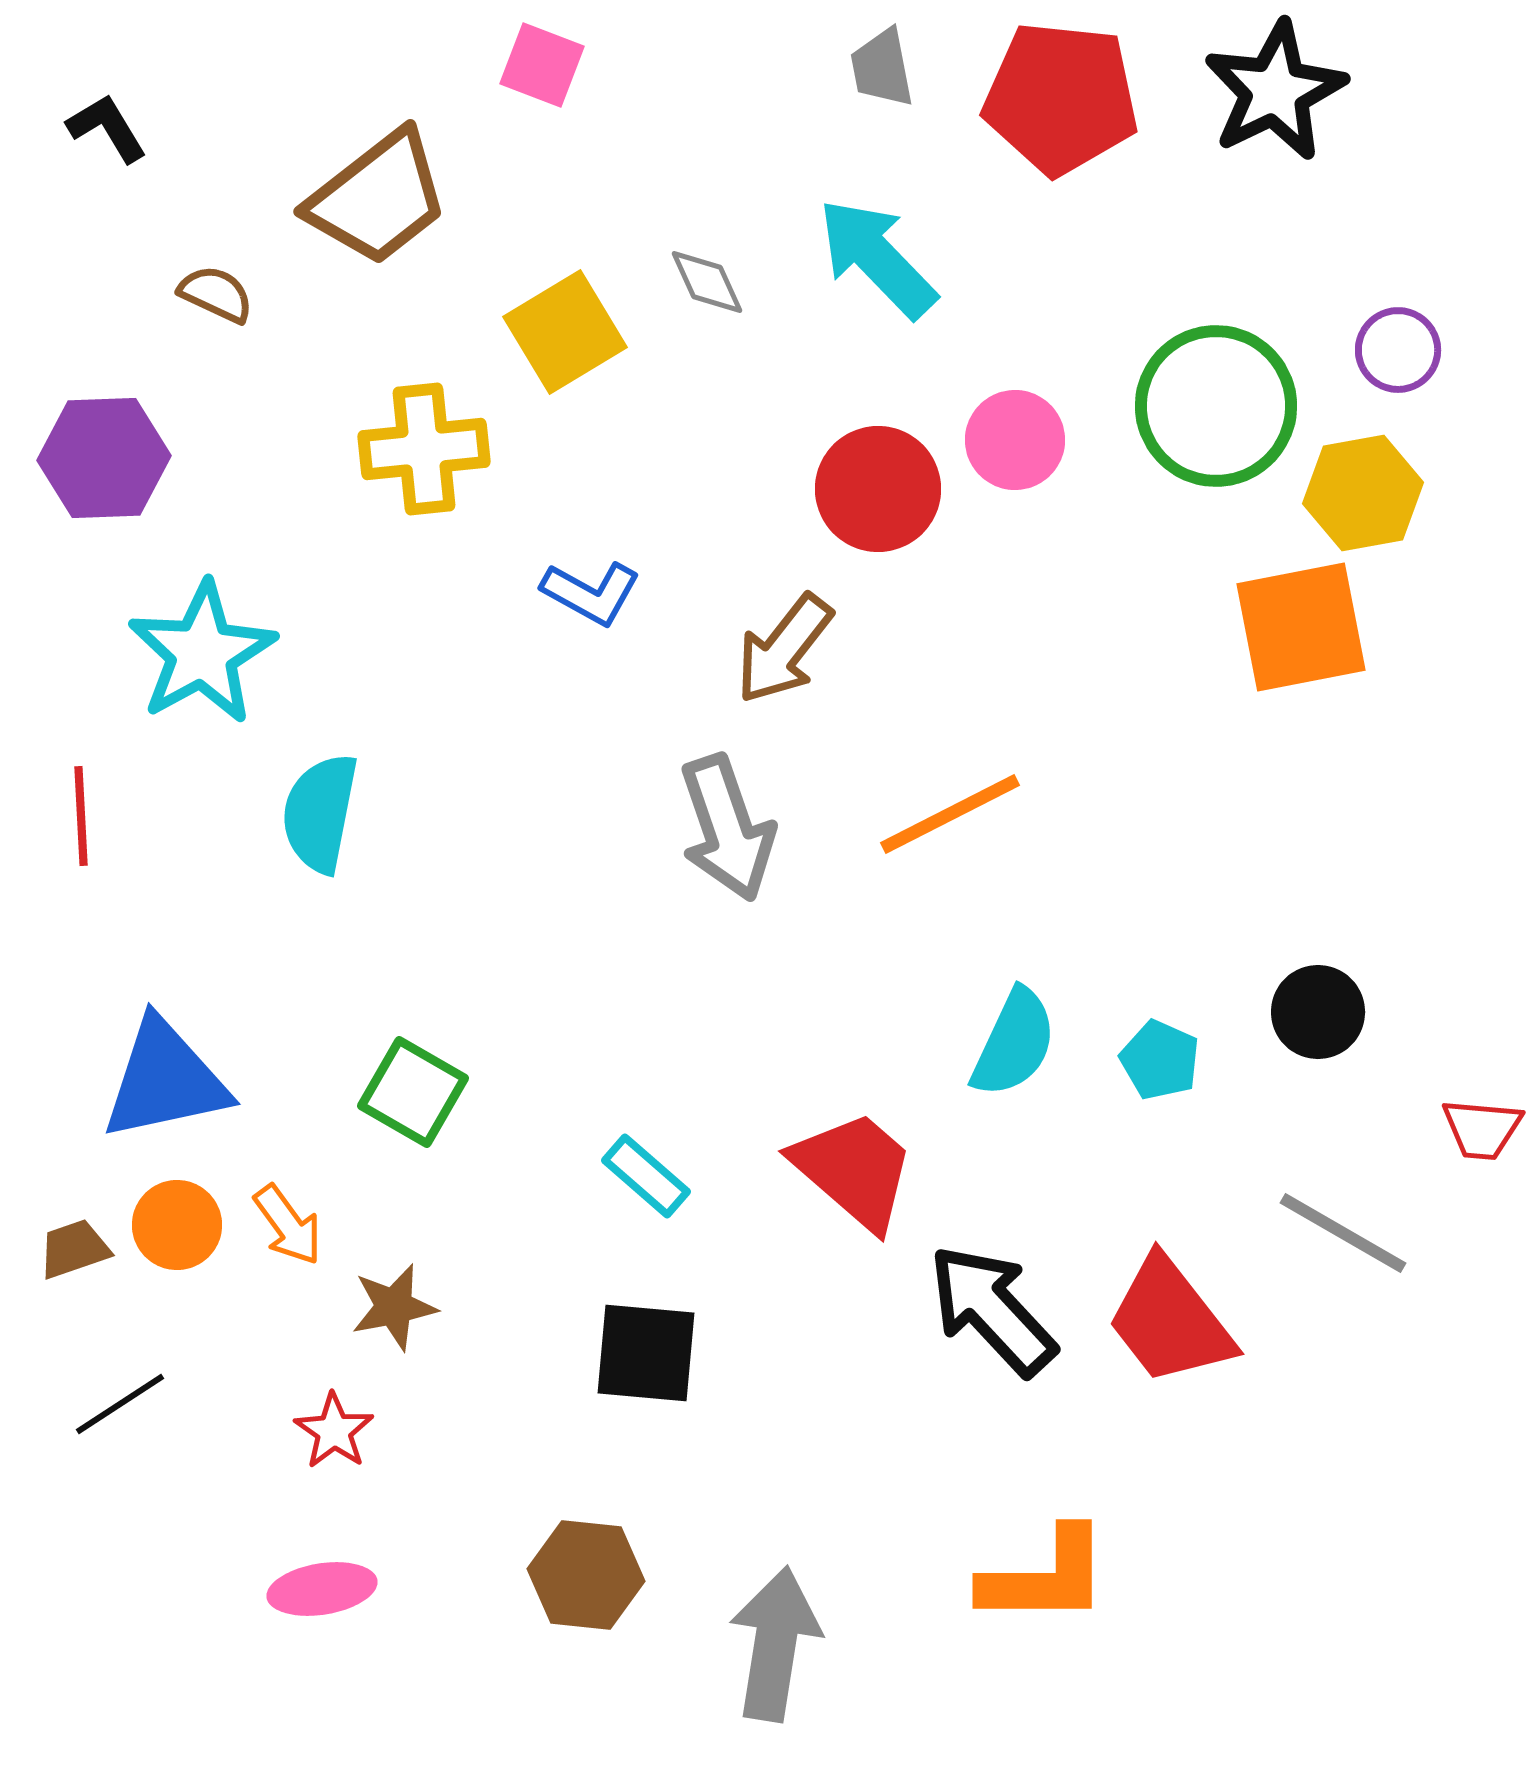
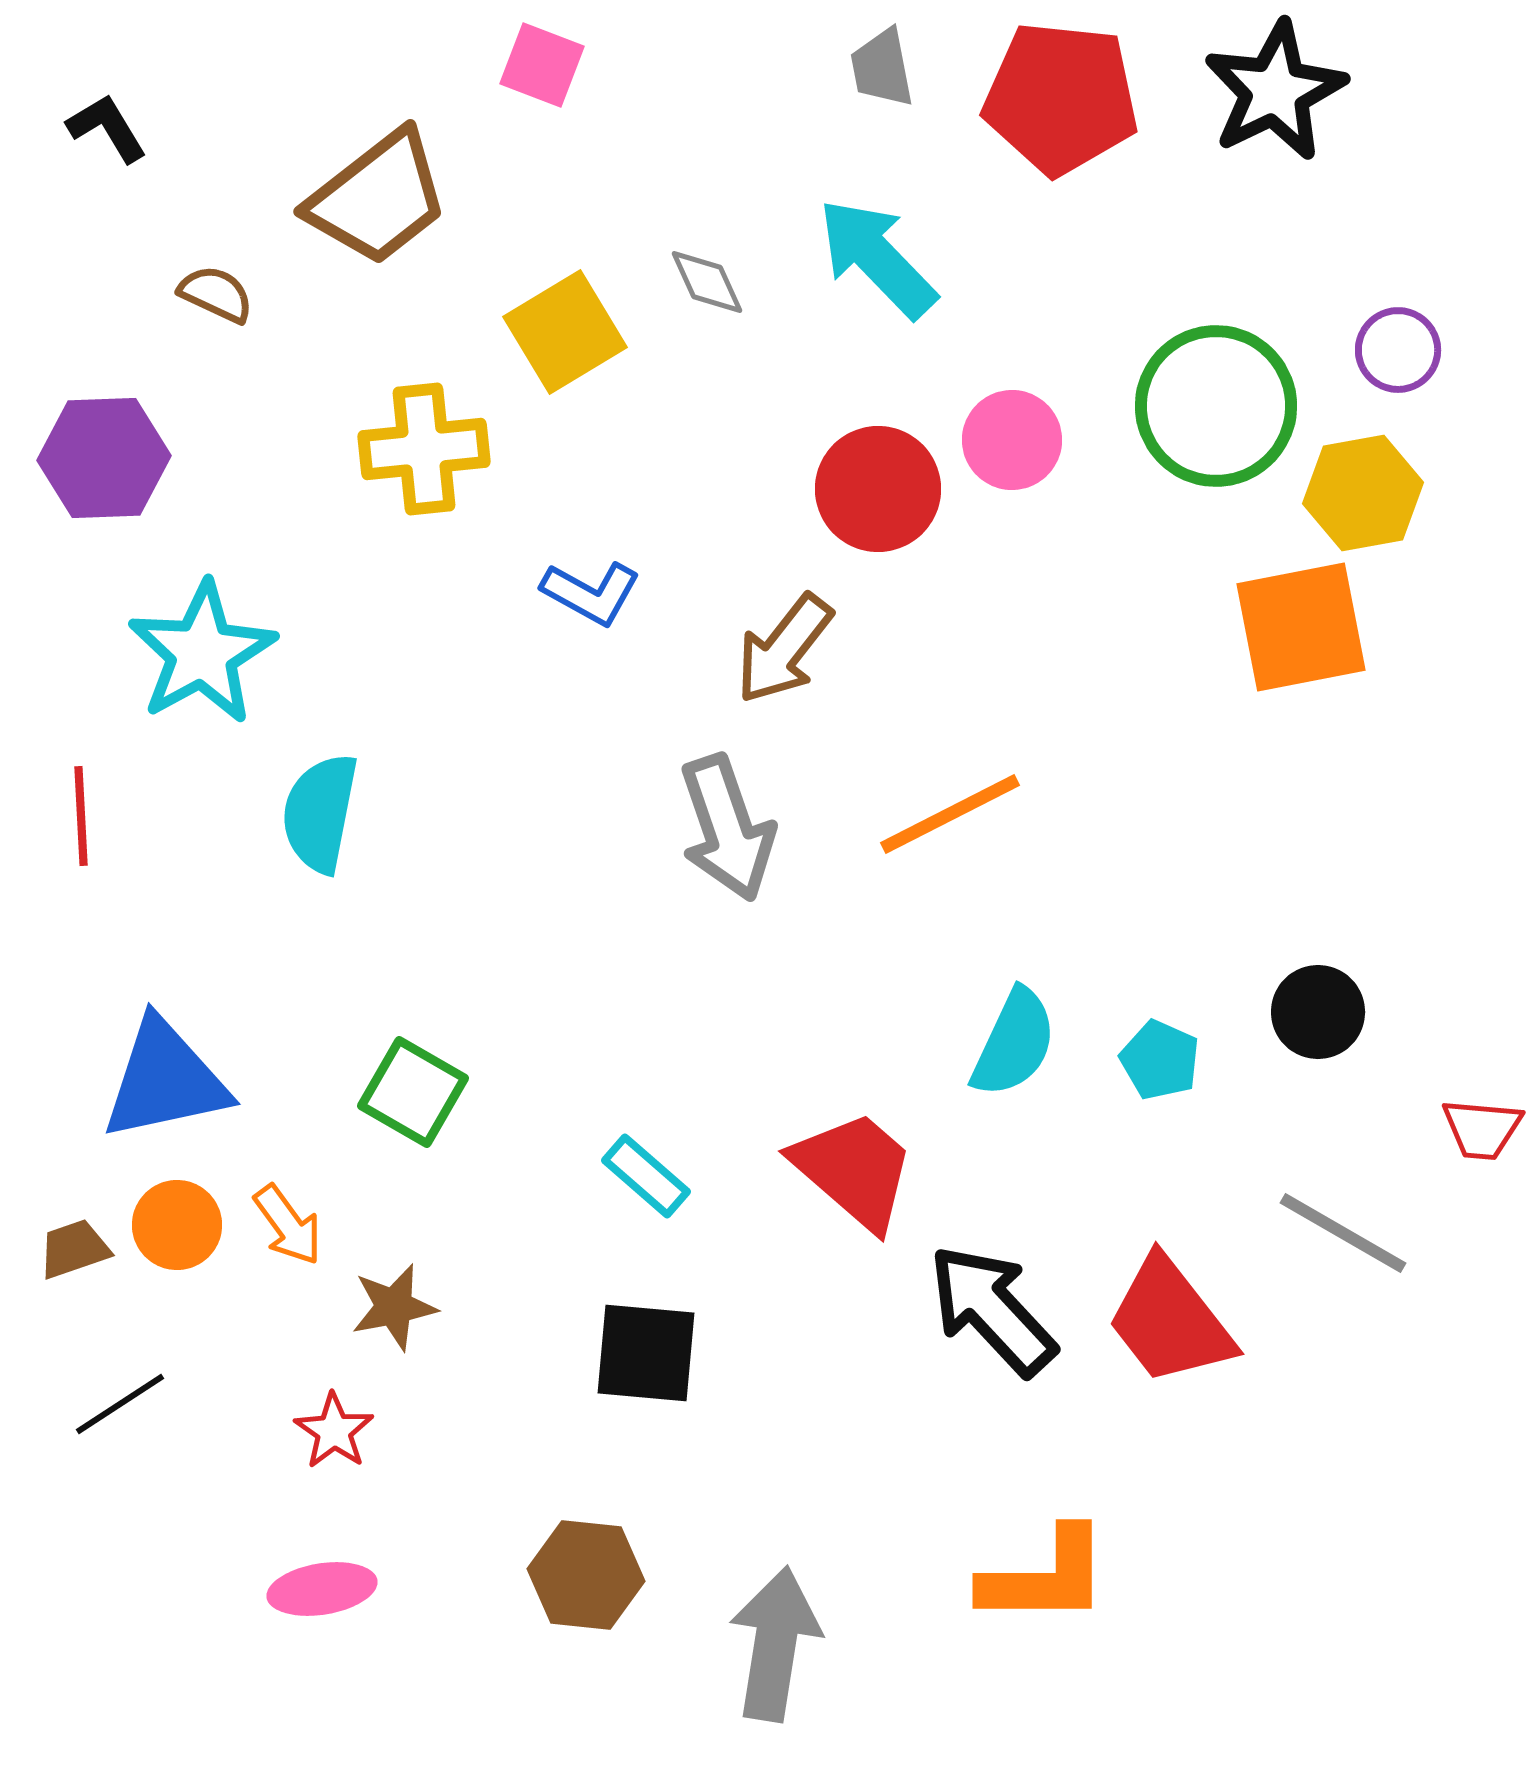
pink circle at (1015, 440): moved 3 px left
